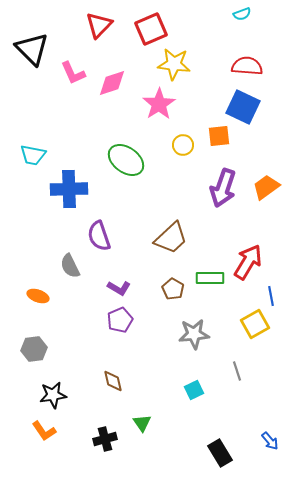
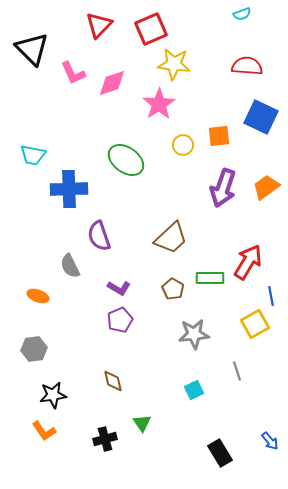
blue square: moved 18 px right, 10 px down
